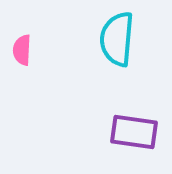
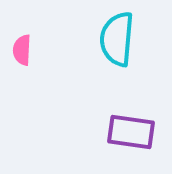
purple rectangle: moved 3 px left
